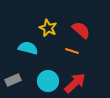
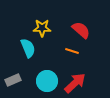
yellow star: moved 6 px left; rotated 24 degrees counterclockwise
cyan semicircle: rotated 54 degrees clockwise
cyan circle: moved 1 px left
